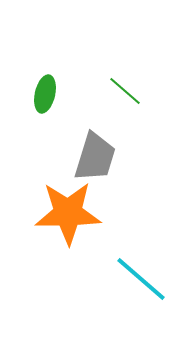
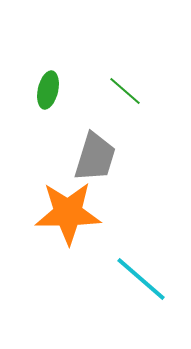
green ellipse: moved 3 px right, 4 px up
